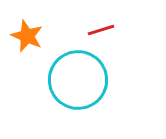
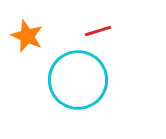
red line: moved 3 px left, 1 px down
